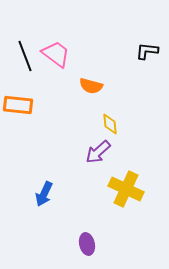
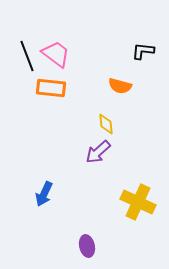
black L-shape: moved 4 px left
black line: moved 2 px right
orange semicircle: moved 29 px right
orange rectangle: moved 33 px right, 17 px up
yellow diamond: moved 4 px left
yellow cross: moved 12 px right, 13 px down
purple ellipse: moved 2 px down
